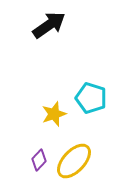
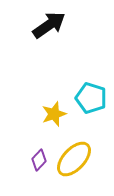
yellow ellipse: moved 2 px up
